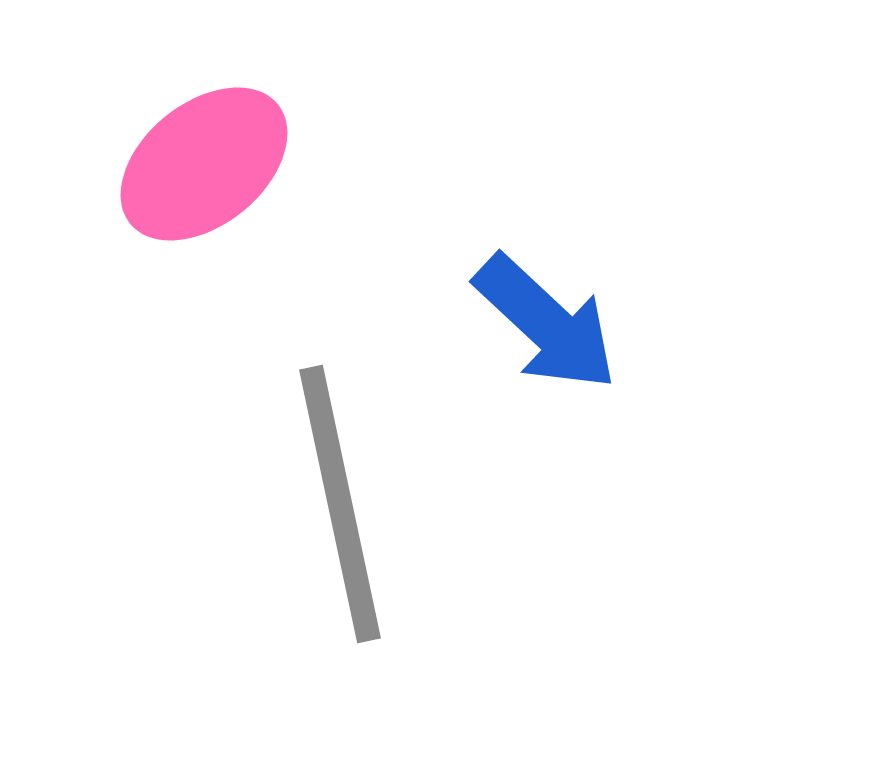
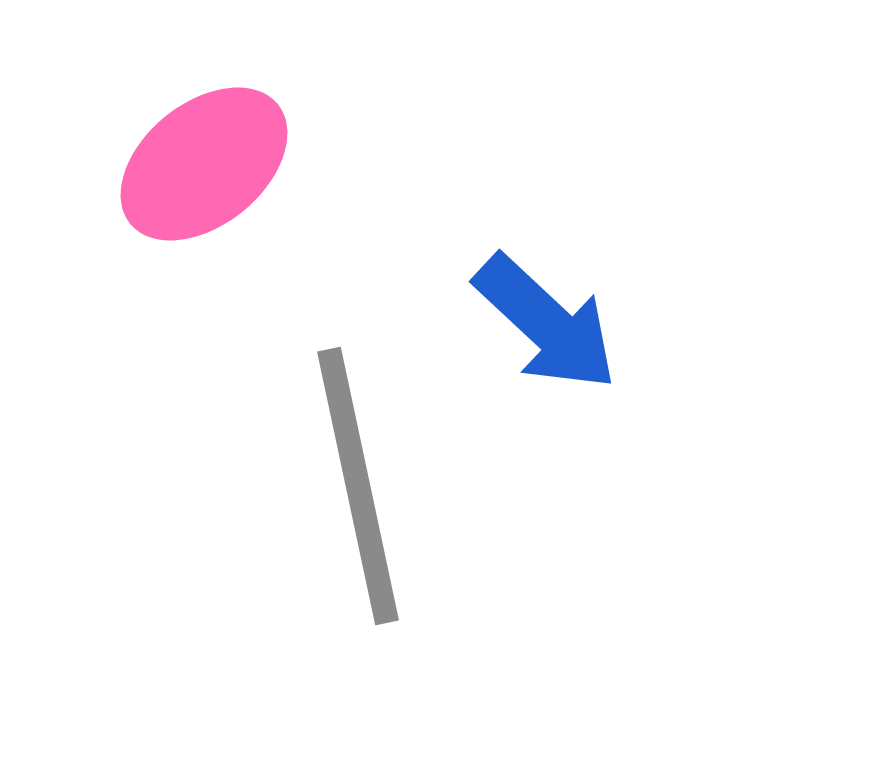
gray line: moved 18 px right, 18 px up
